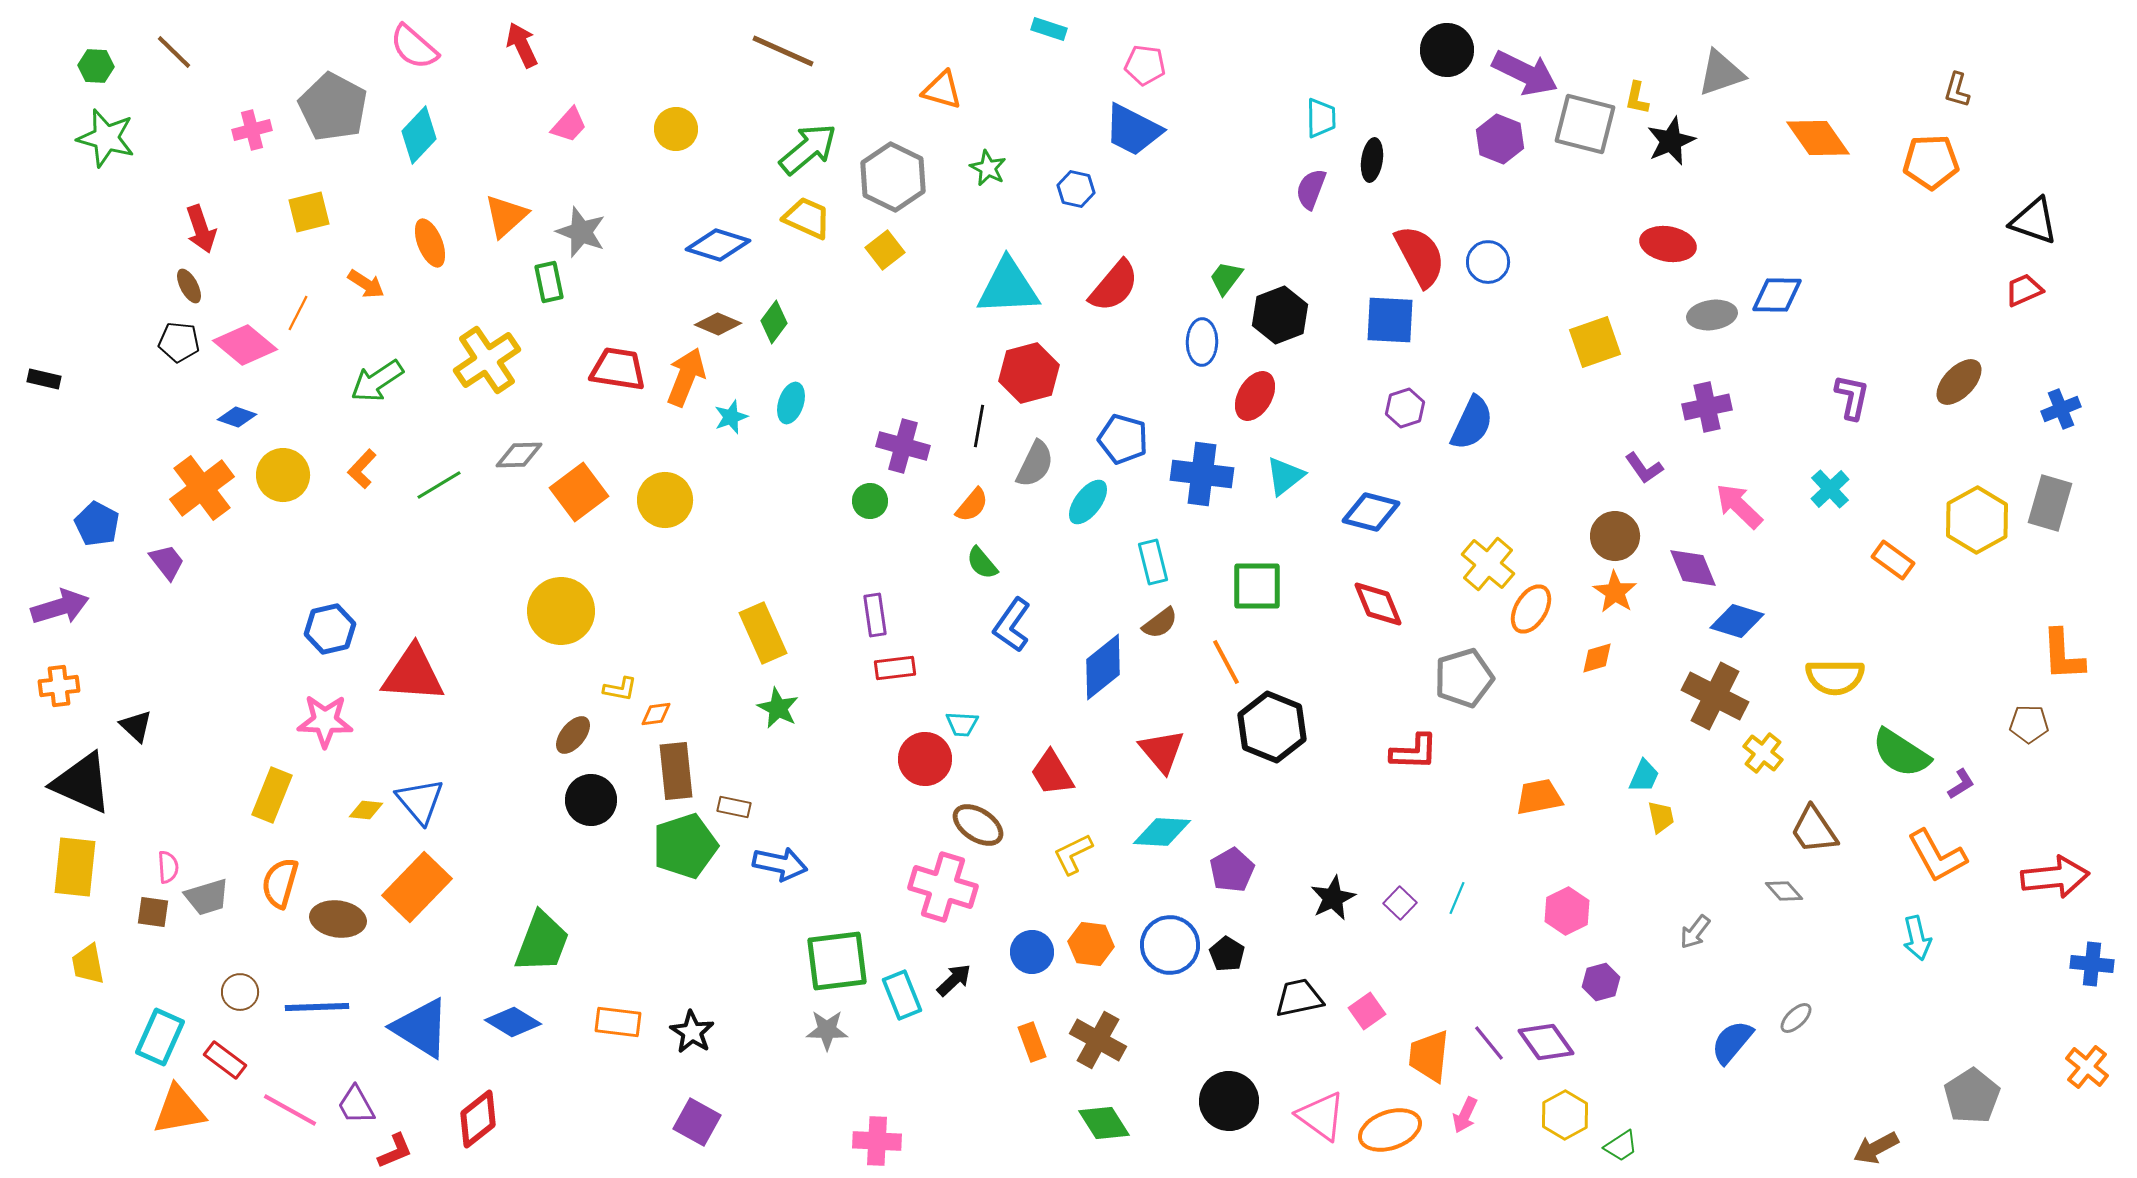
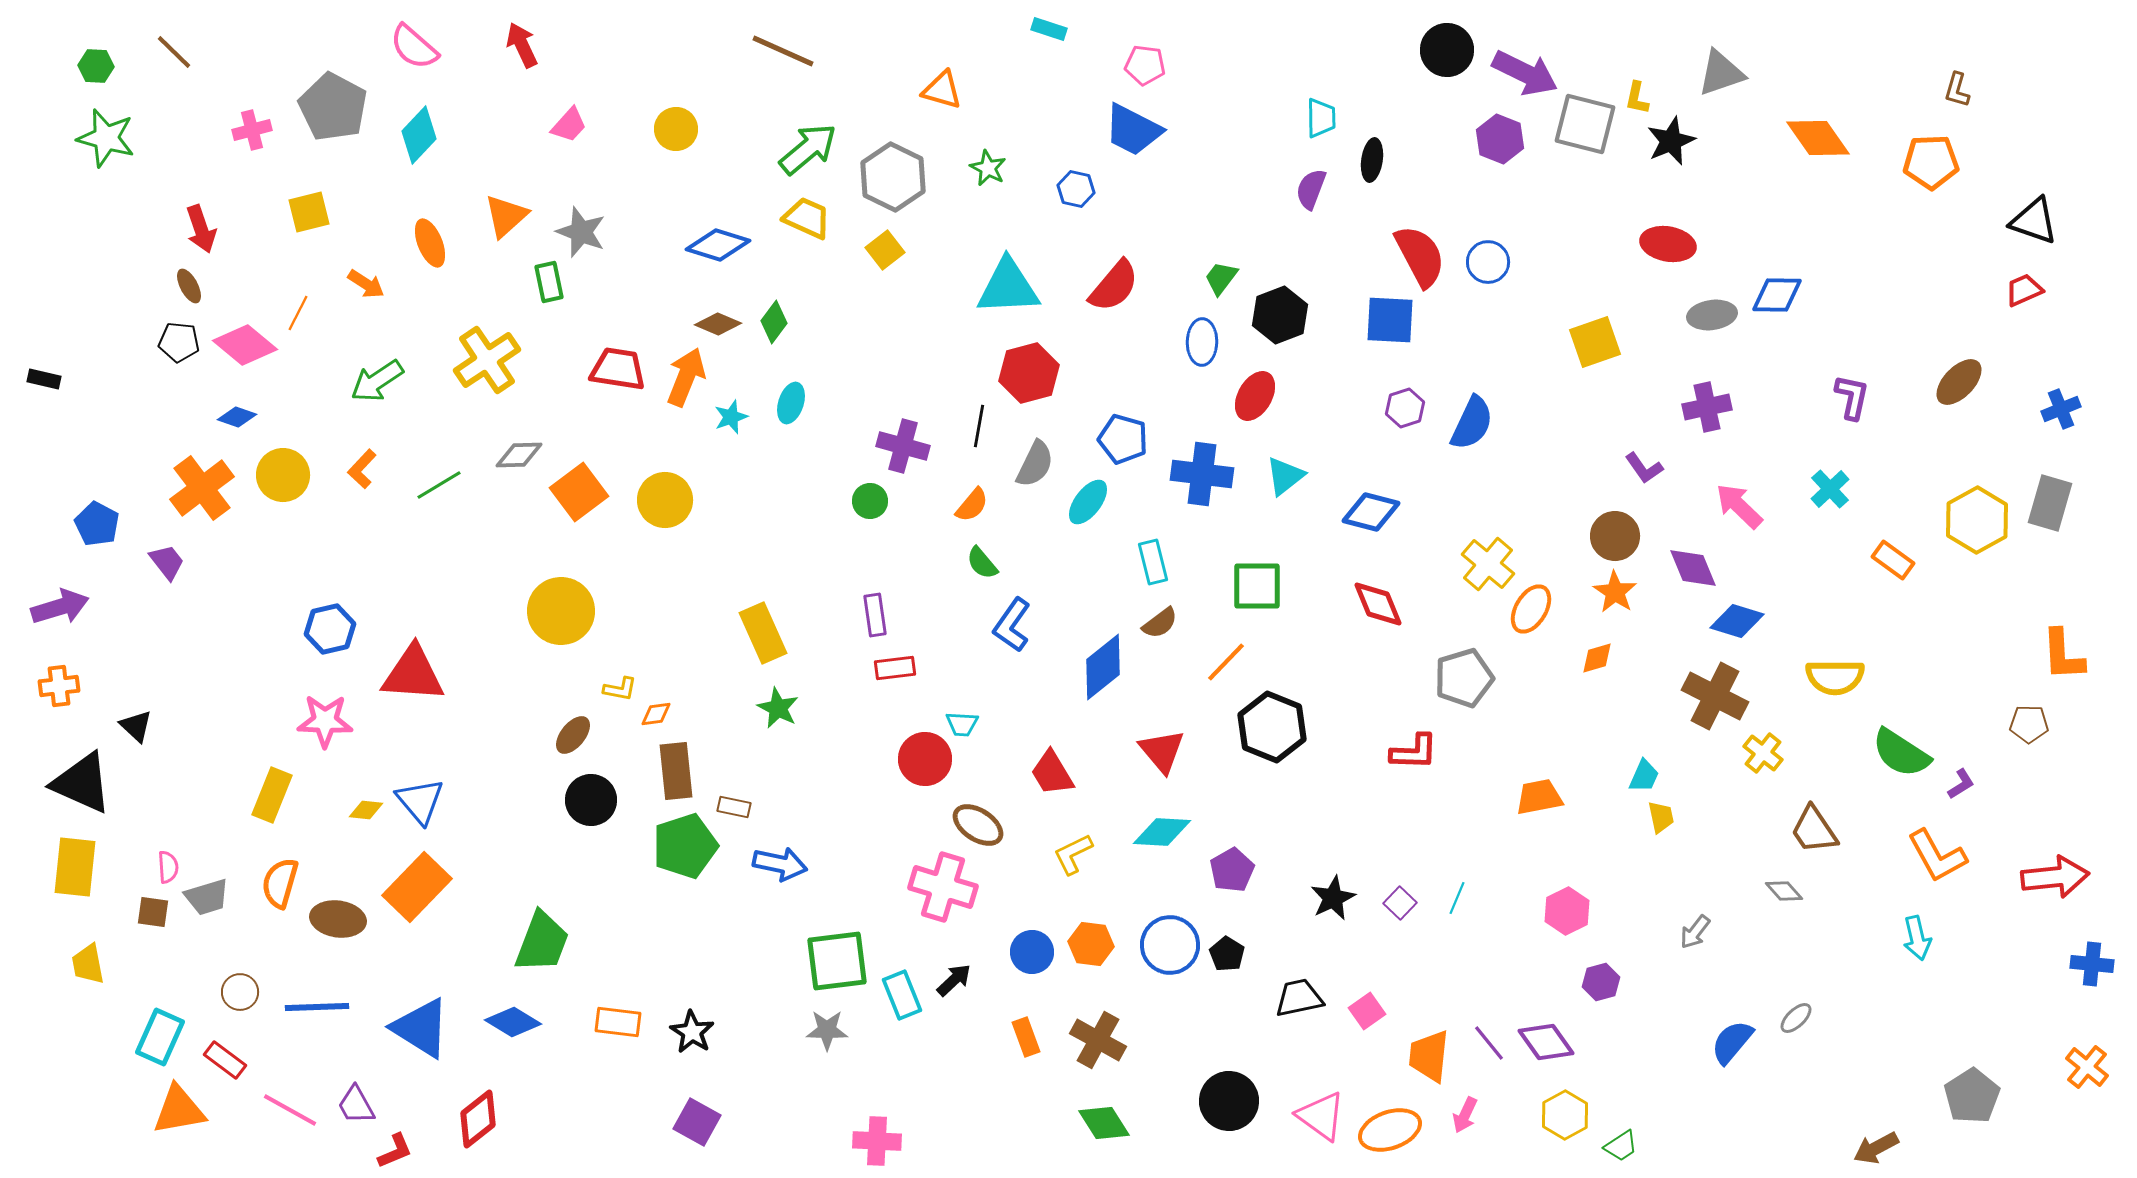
green trapezoid at (1226, 278): moved 5 px left
orange line at (1226, 662): rotated 72 degrees clockwise
orange rectangle at (1032, 1042): moved 6 px left, 5 px up
